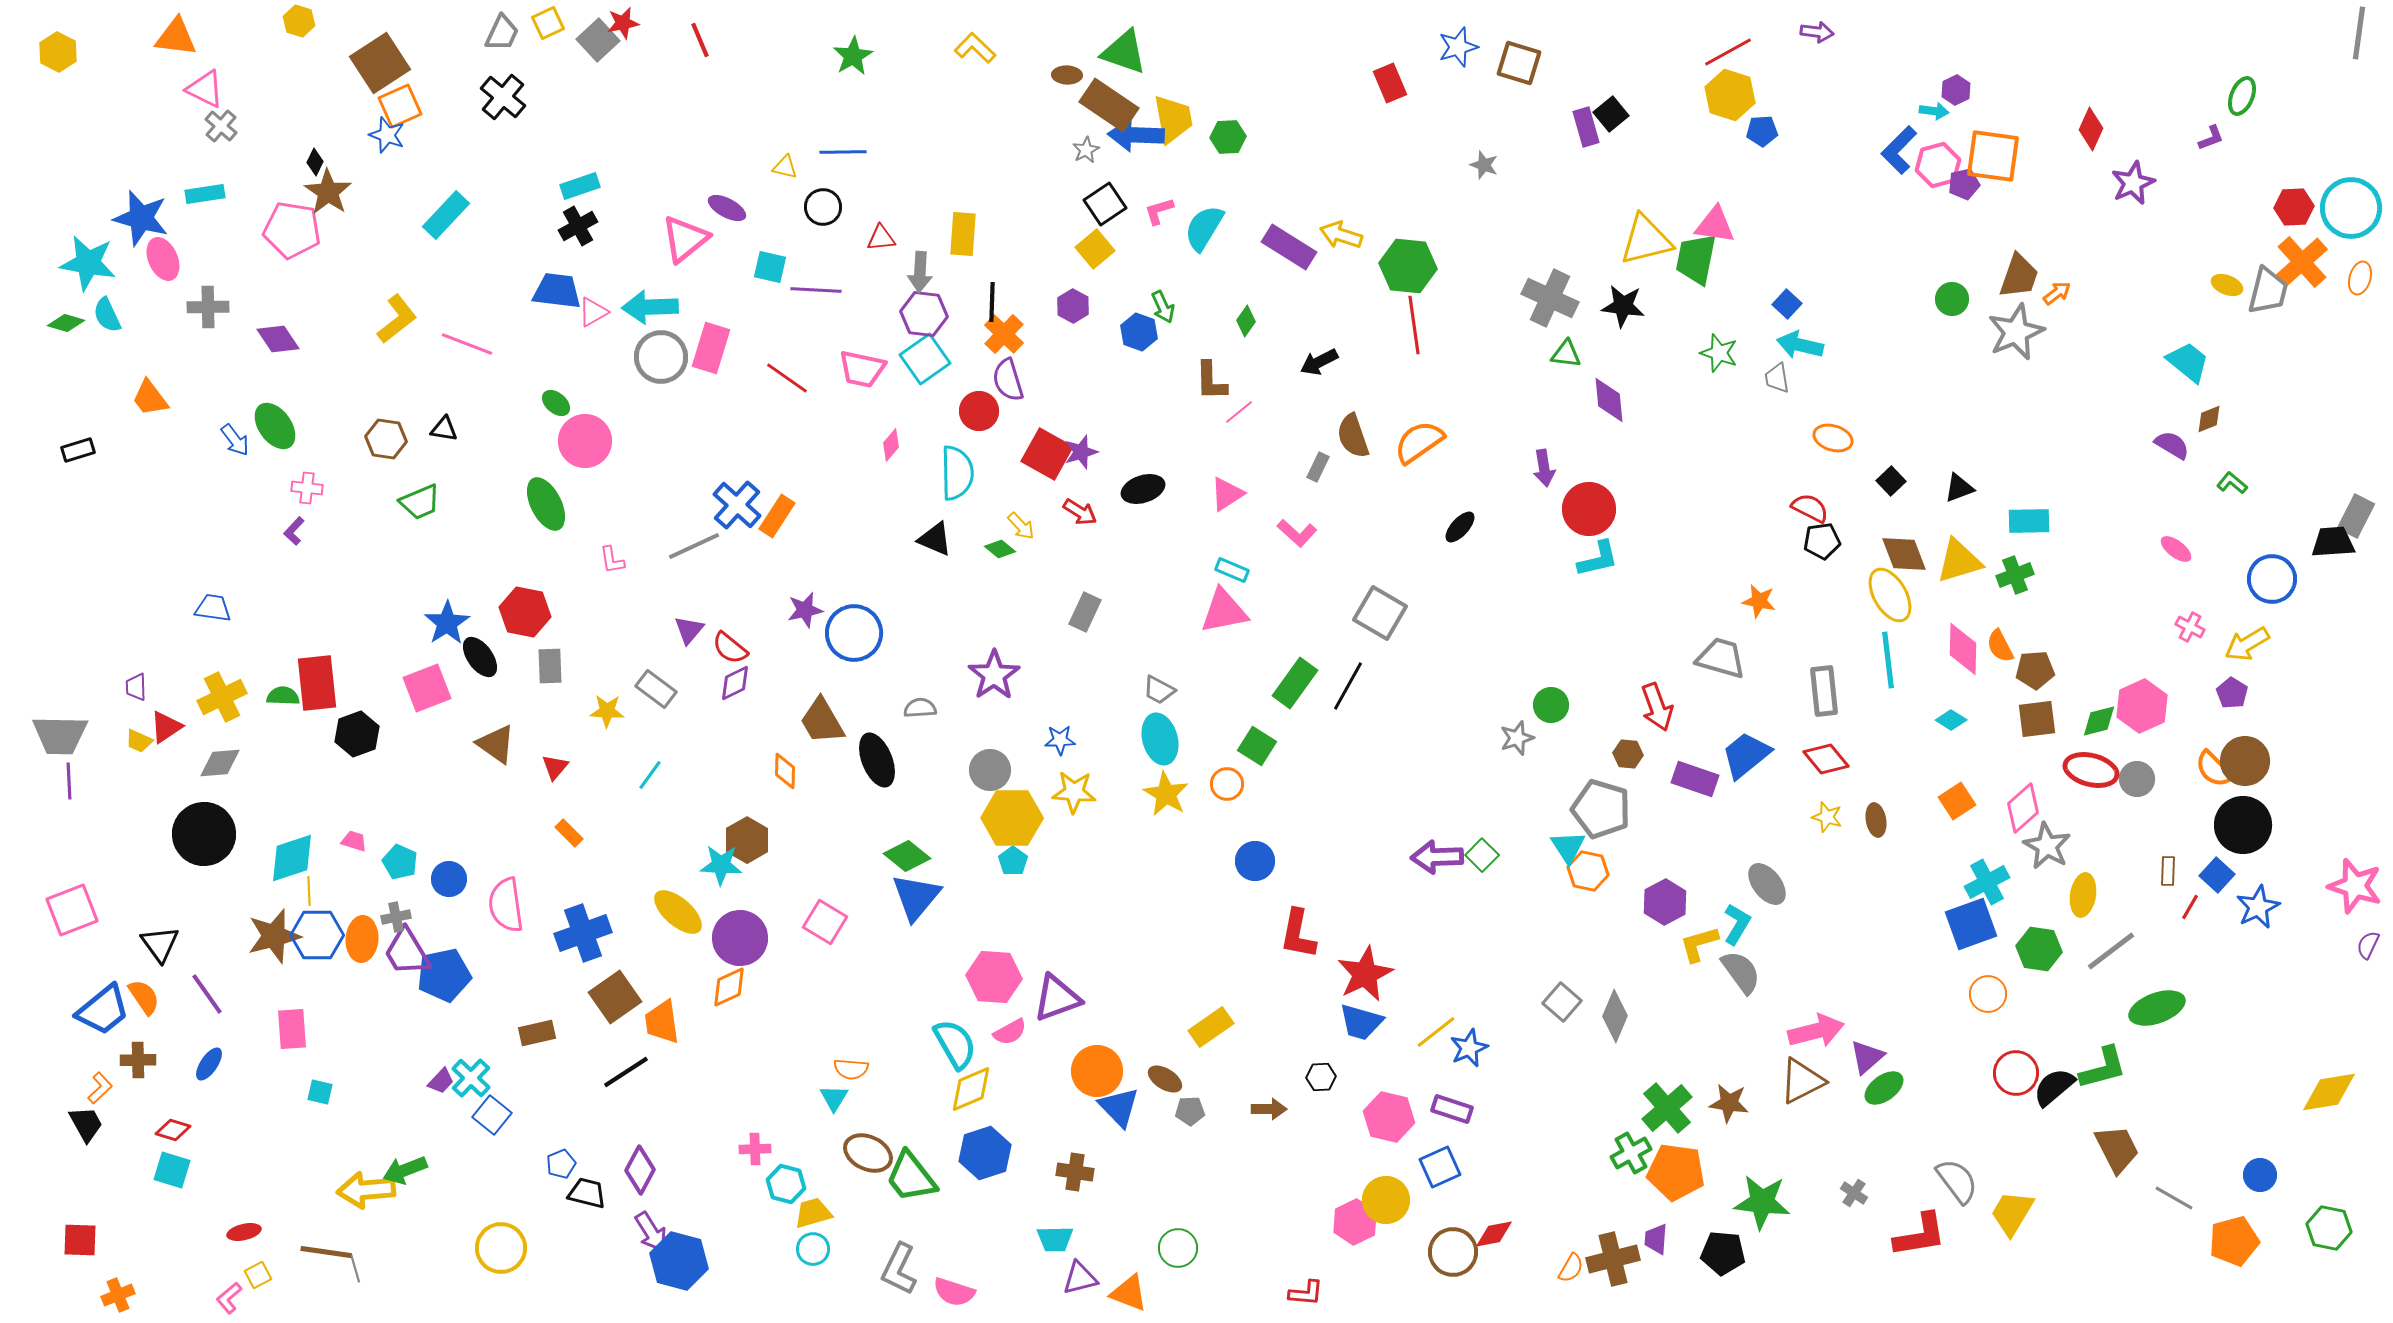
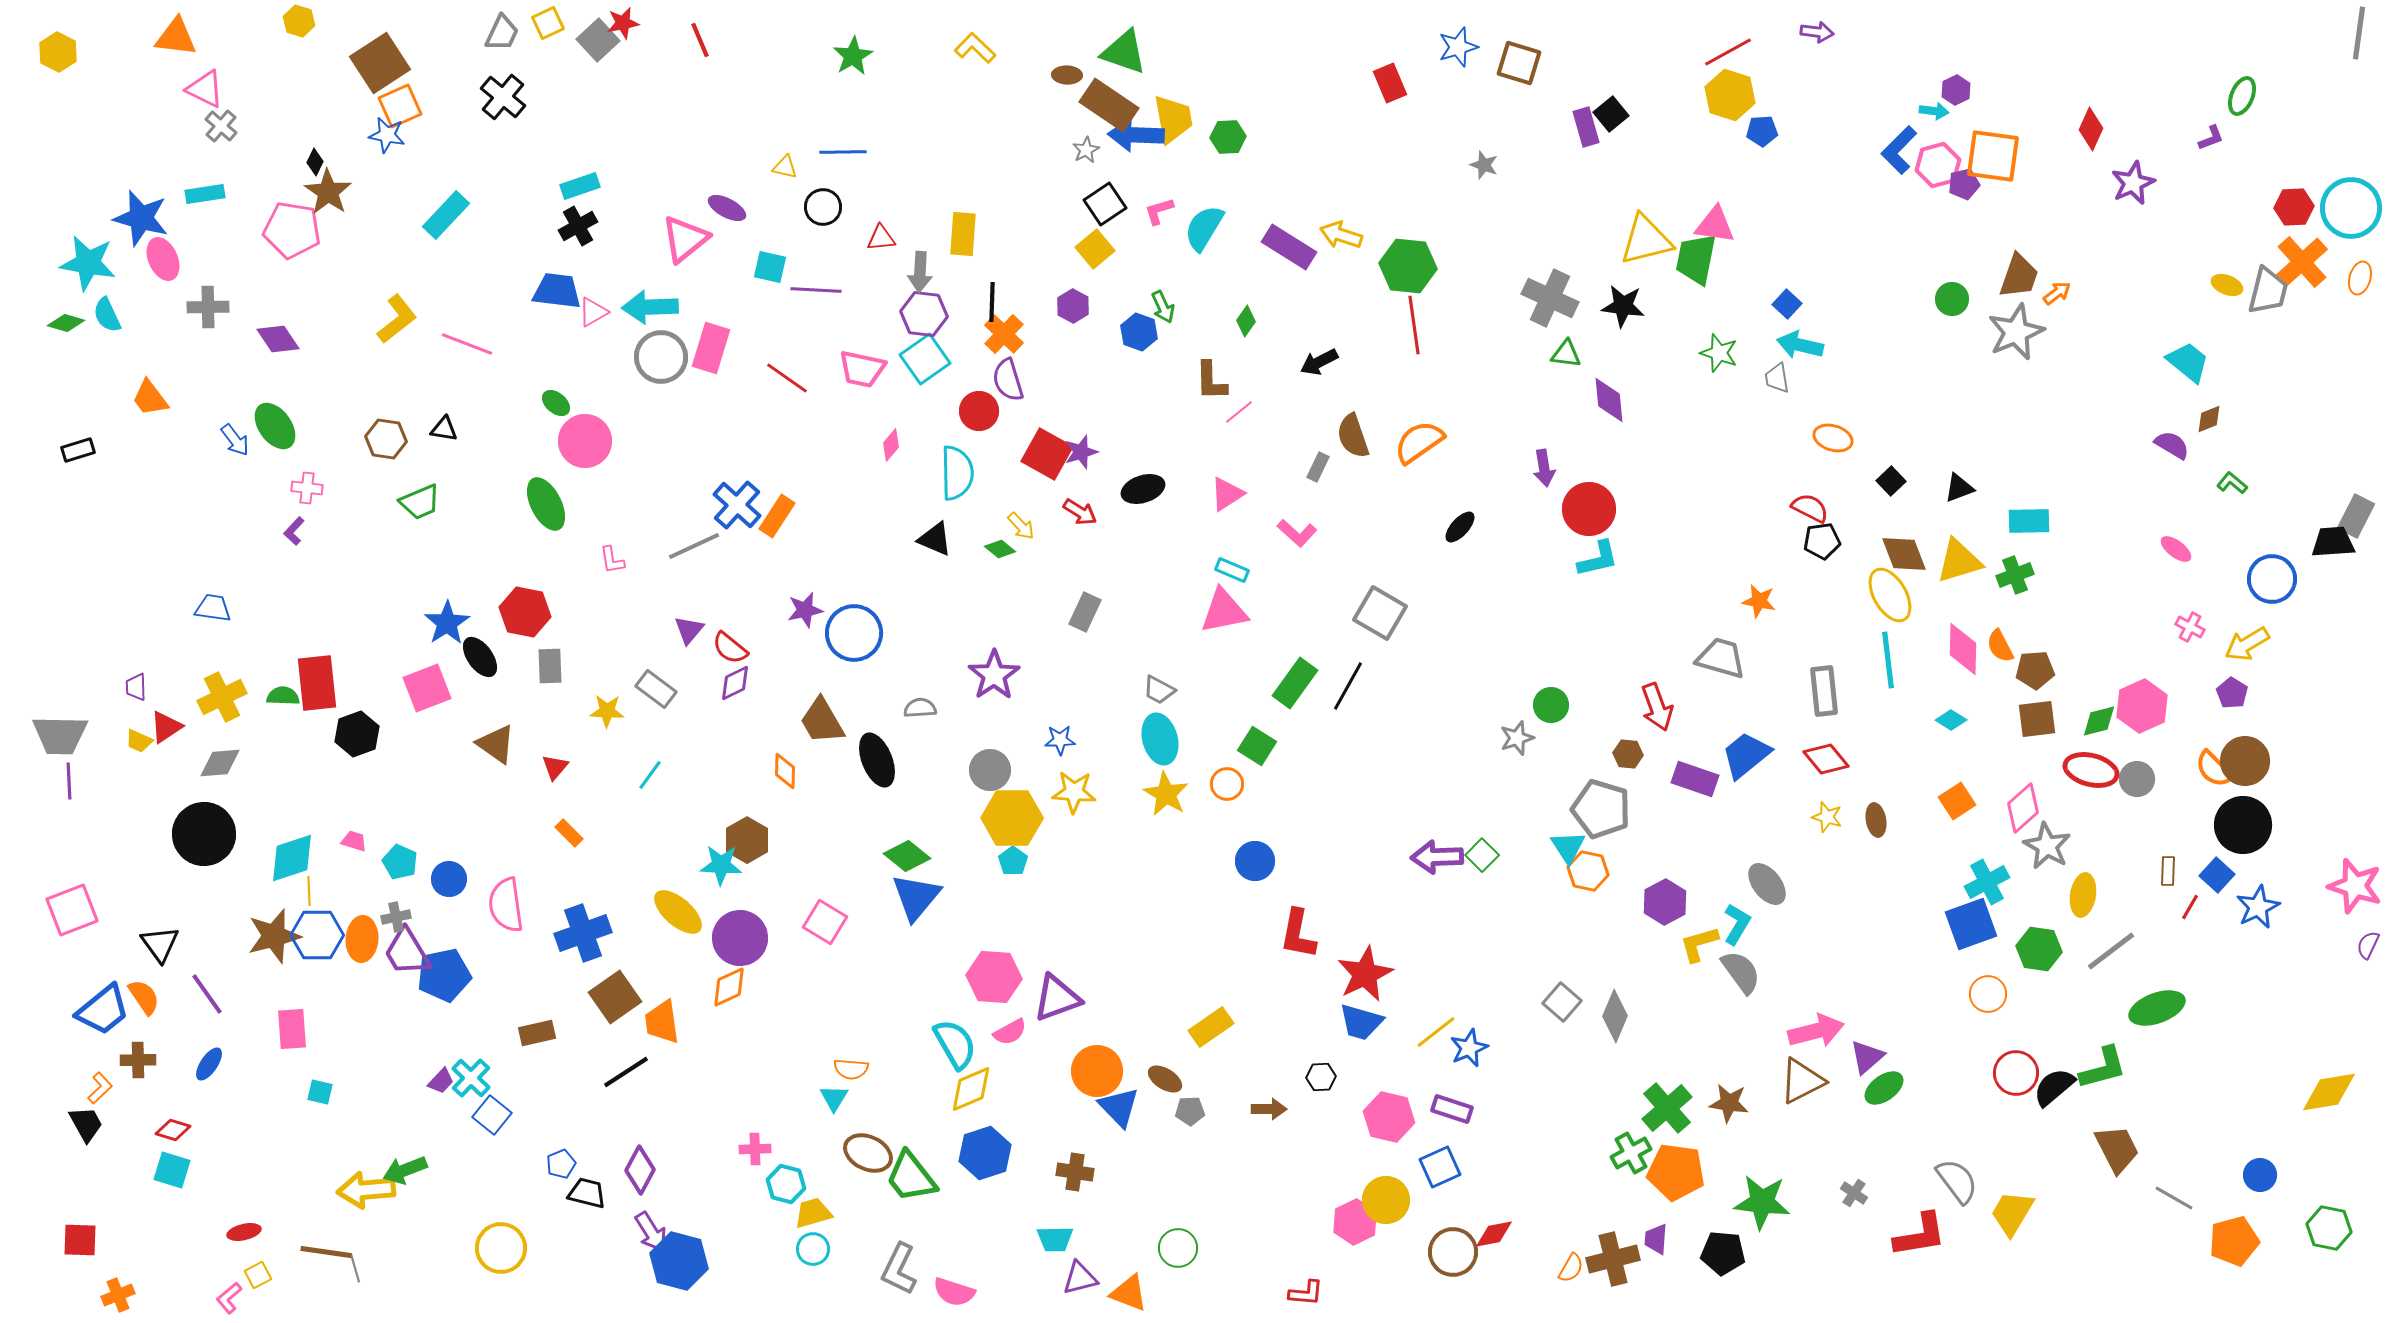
blue star at (387, 135): rotated 9 degrees counterclockwise
